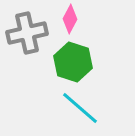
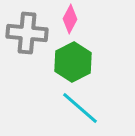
gray cross: rotated 18 degrees clockwise
green hexagon: rotated 15 degrees clockwise
